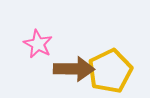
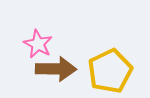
brown arrow: moved 18 px left
